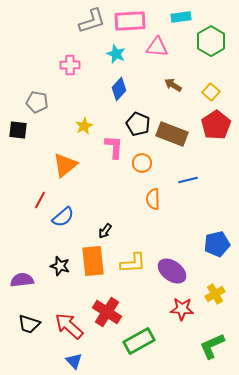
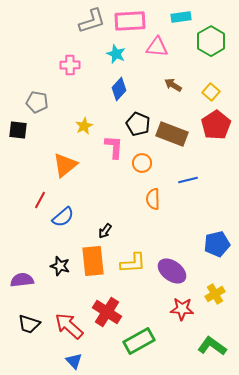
green L-shape: rotated 60 degrees clockwise
